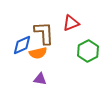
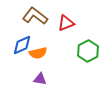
red triangle: moved 5 px left
brown L-shape: moved 9 px left, 17 px up; rotated 50 degrees counterclockwise
